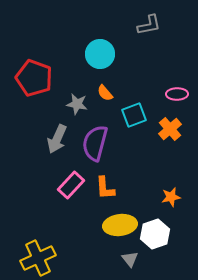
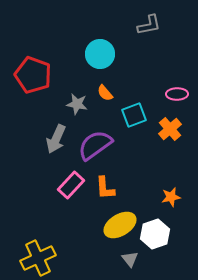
red pentagon: moved 1 px left, 3 px up
gray arrow: moved 1 px left
purple semicircle: moved 2 px down; rotated 39 degrees clockwise
yellow ellipse: rotated 24 degrees counterclockwise
